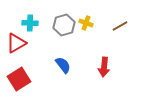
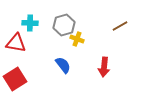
yellow cross: moved 9 px left, 16 px down
red triangle: rotated 40 degrees clockwise
red square: moved 4 px left
